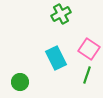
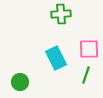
green cross: rotated 24 degrees clockwise
pink square: rotated 35 degrees counterclockwise
green line: moved 1 px left
